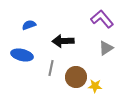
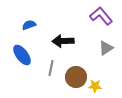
purple L-shape: moved 1 px left, 3 px up
blue ellipse: rotated 40 degrees clockwise
